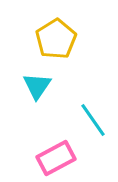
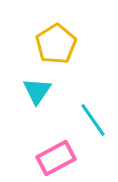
yellow pentagon: moved 5 px down
cyan triangle: moved 5 px down
